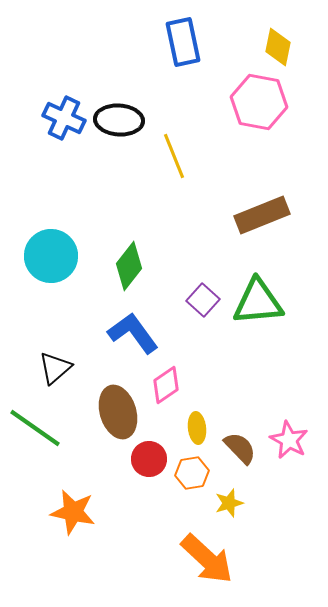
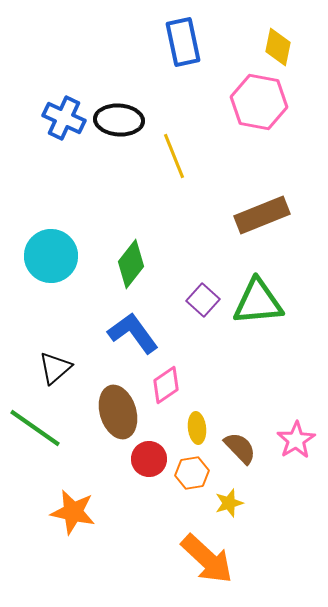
green diamond: moved 2 px right, 2 px up
pink star: moved 7 px right; rotated 12 degrees clockwise
